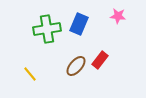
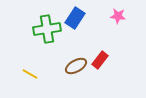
blue rectangle: moved 4 px left, 6 px up; rotated 10 degrees clockwise
brown ellipse: rotated 20 degrees clockwise
yellow line: rotated 21 degrees counterclockwise
